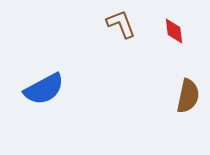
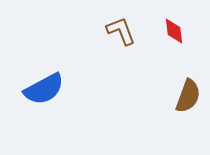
brown L-shape: moved 7 px down
brown semicircle: rotated 8 degrees clockwise
